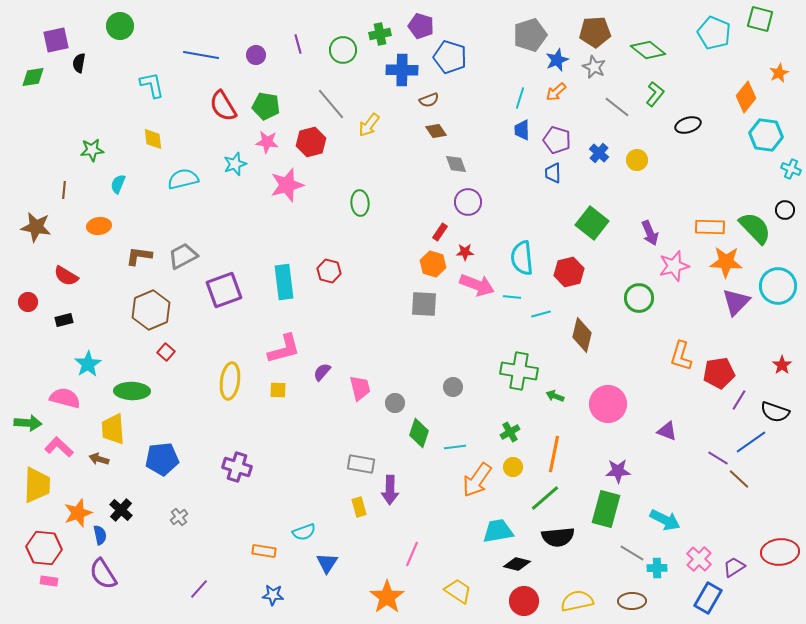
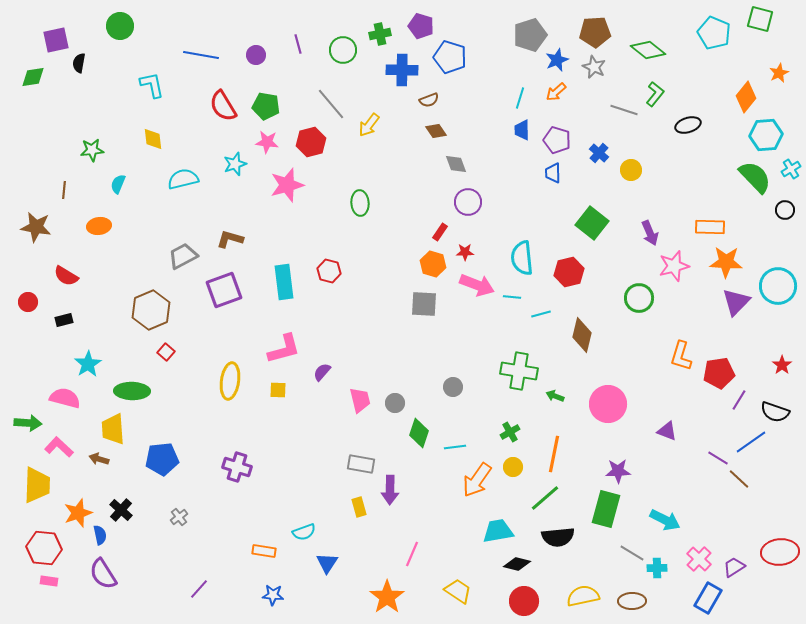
gray line at (617, 107): moved 7 px right, 3 px down; rotated 20 degrees counterclockwise
cyan hexagon at (766, 135): rotated 12 degrees counterclockwise
yellow circle at (637, 160): moved 6 px left, 10 px down
cyan cross at (791, 169): rotated 36 degrees clockwise
green semicircle at (755, 228): moved 51 px up
brown L-shape at (139, 256): moved 91 px right, 17 px up; rotated 8 degrees clockwise
pink trapezoid at (360, 388): moved 12 px down
yellow semicircle at (577, 601): moved 6 px right, 5 px up
